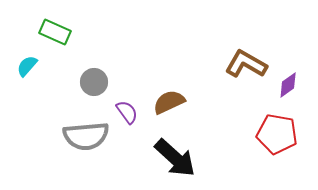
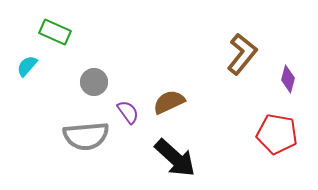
brown L-shape: moved 4 px left, 10 px up; rotated 99 degrees clockwise
purple diamond: moved 6 px up; rotated 40 degrees counterclockwise
purple semicircle: moved 1 px right
